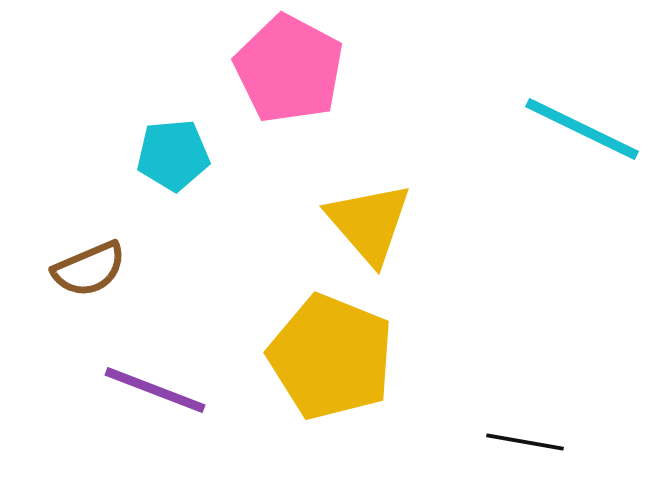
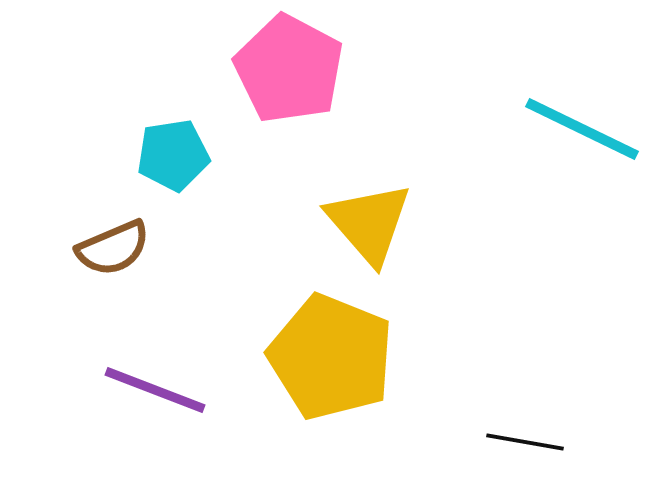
cyan pentagon: rotated 4 degrees counterclockwise
brown semicircle: moved 24 px right, 21 px up
